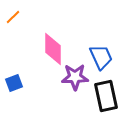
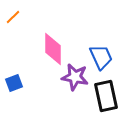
purple star: rotated 12 degrees clockwise
